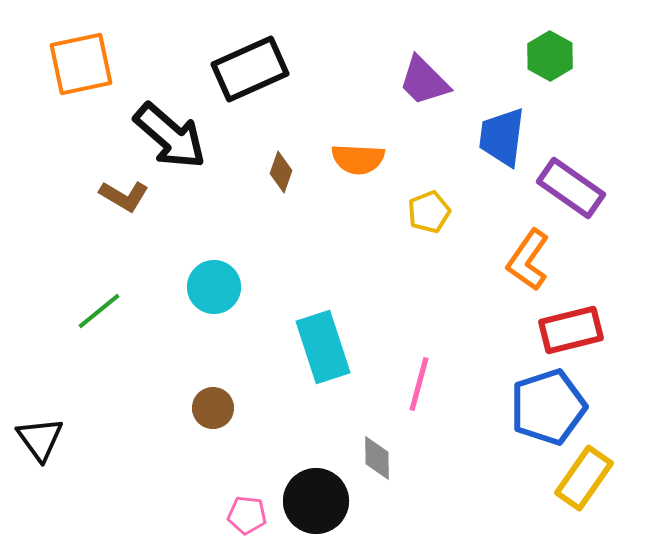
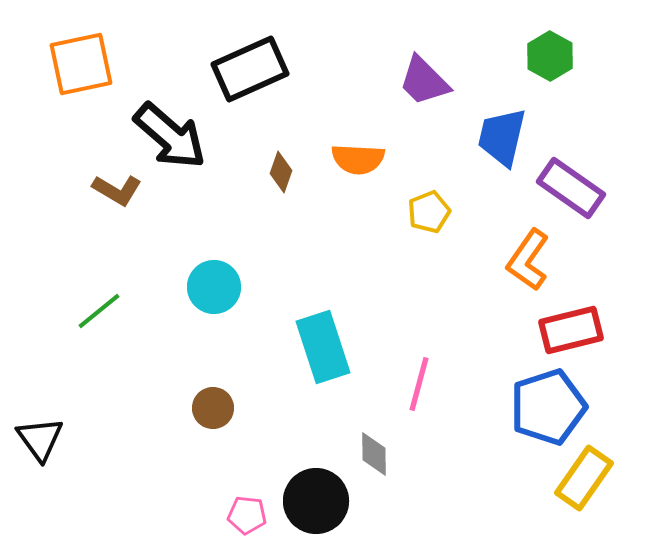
blue trapezoid: rotated 6 degrees clockwise
brown L-shape: moved 7 px left, 6 px up
gray diamond: moved 3 px left, 4 px up
